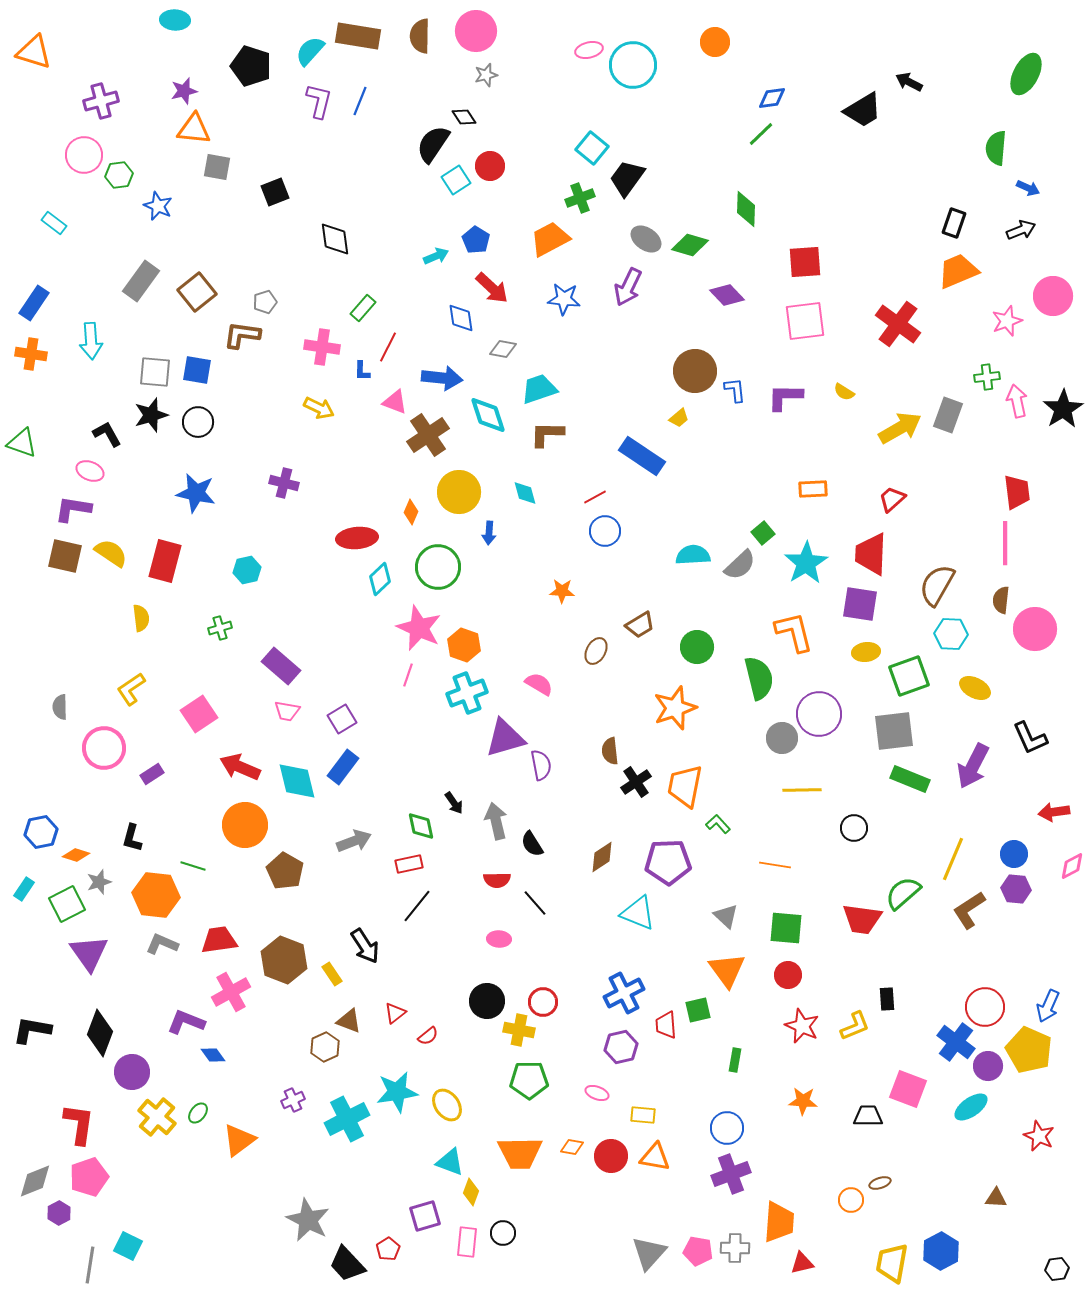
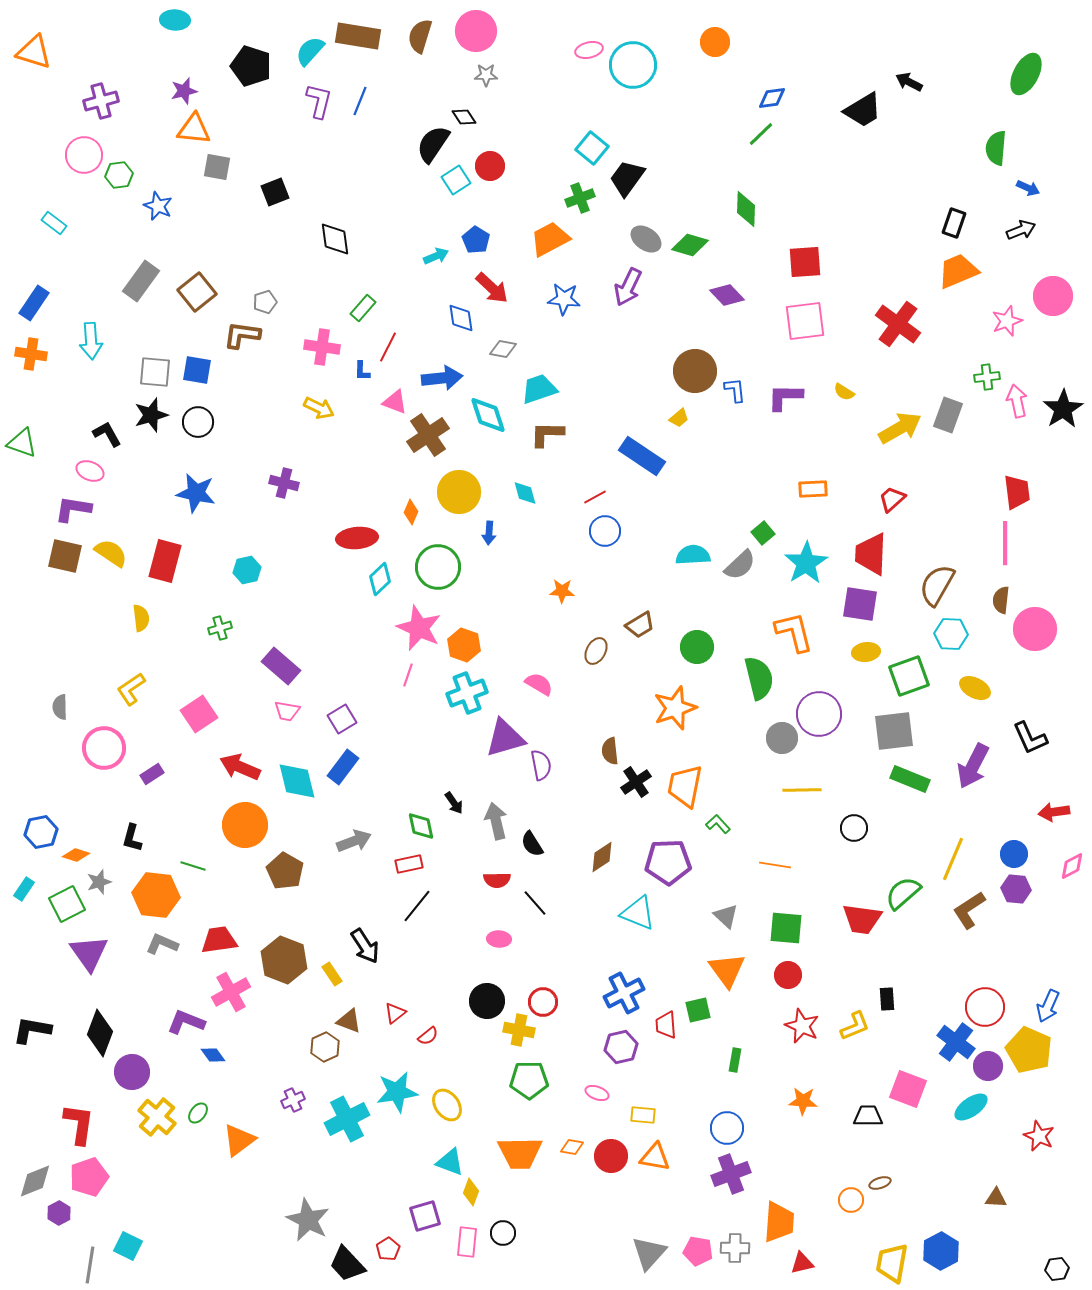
brown semicircle at (420, 36): rotated 16 degrees clockwise
gray star at (486, 75): rotated 15 degrees clockwise
blue arrow at (442, 378): rotated 12 degrees counterclockwise
